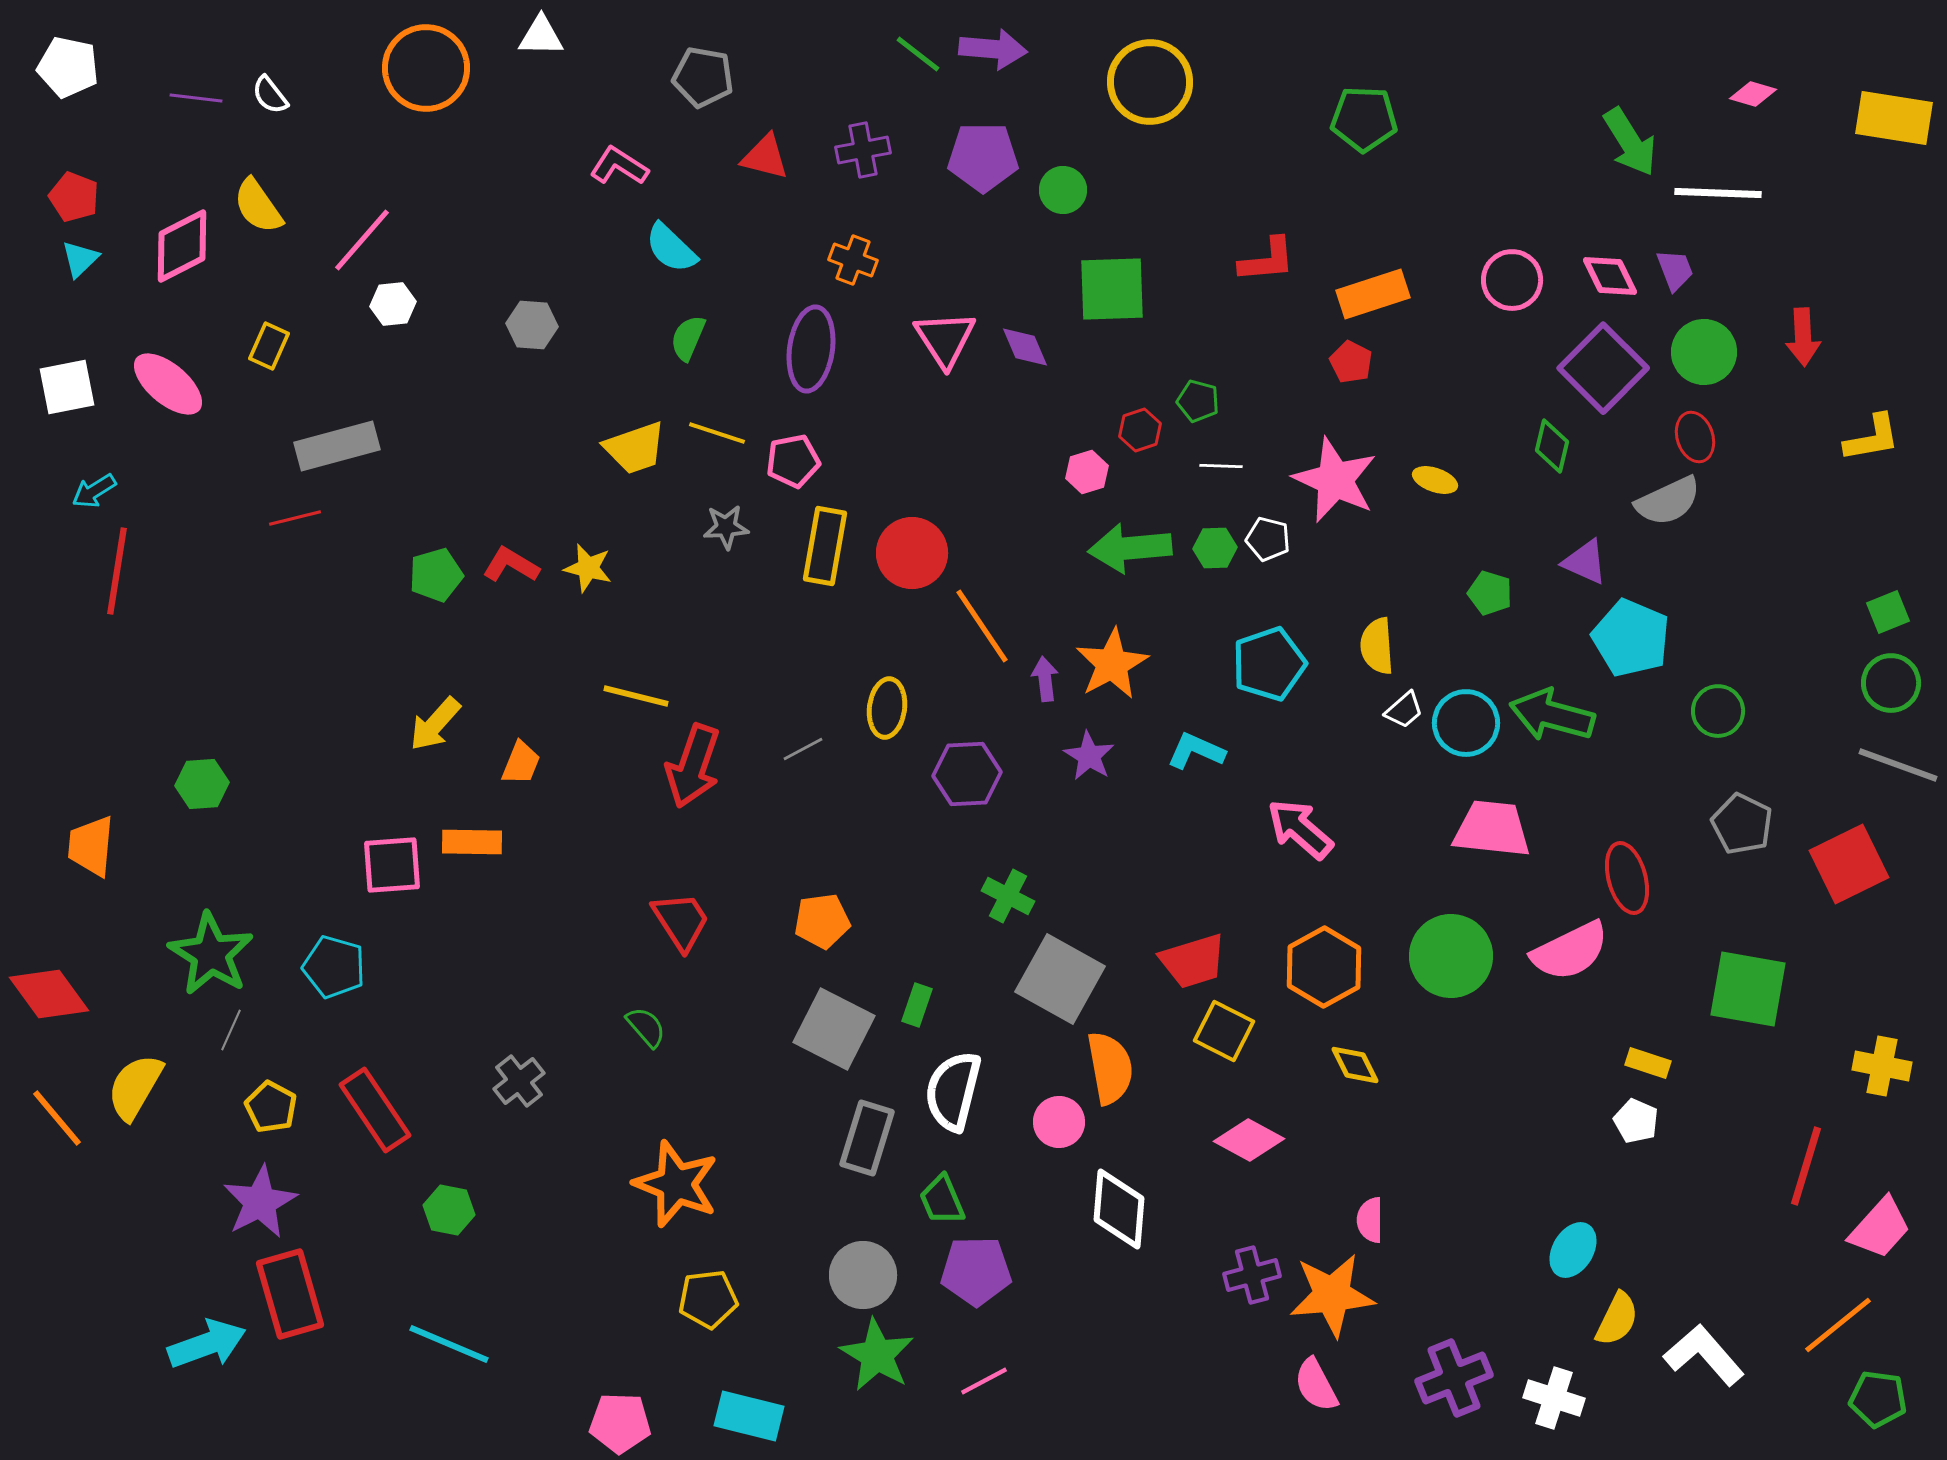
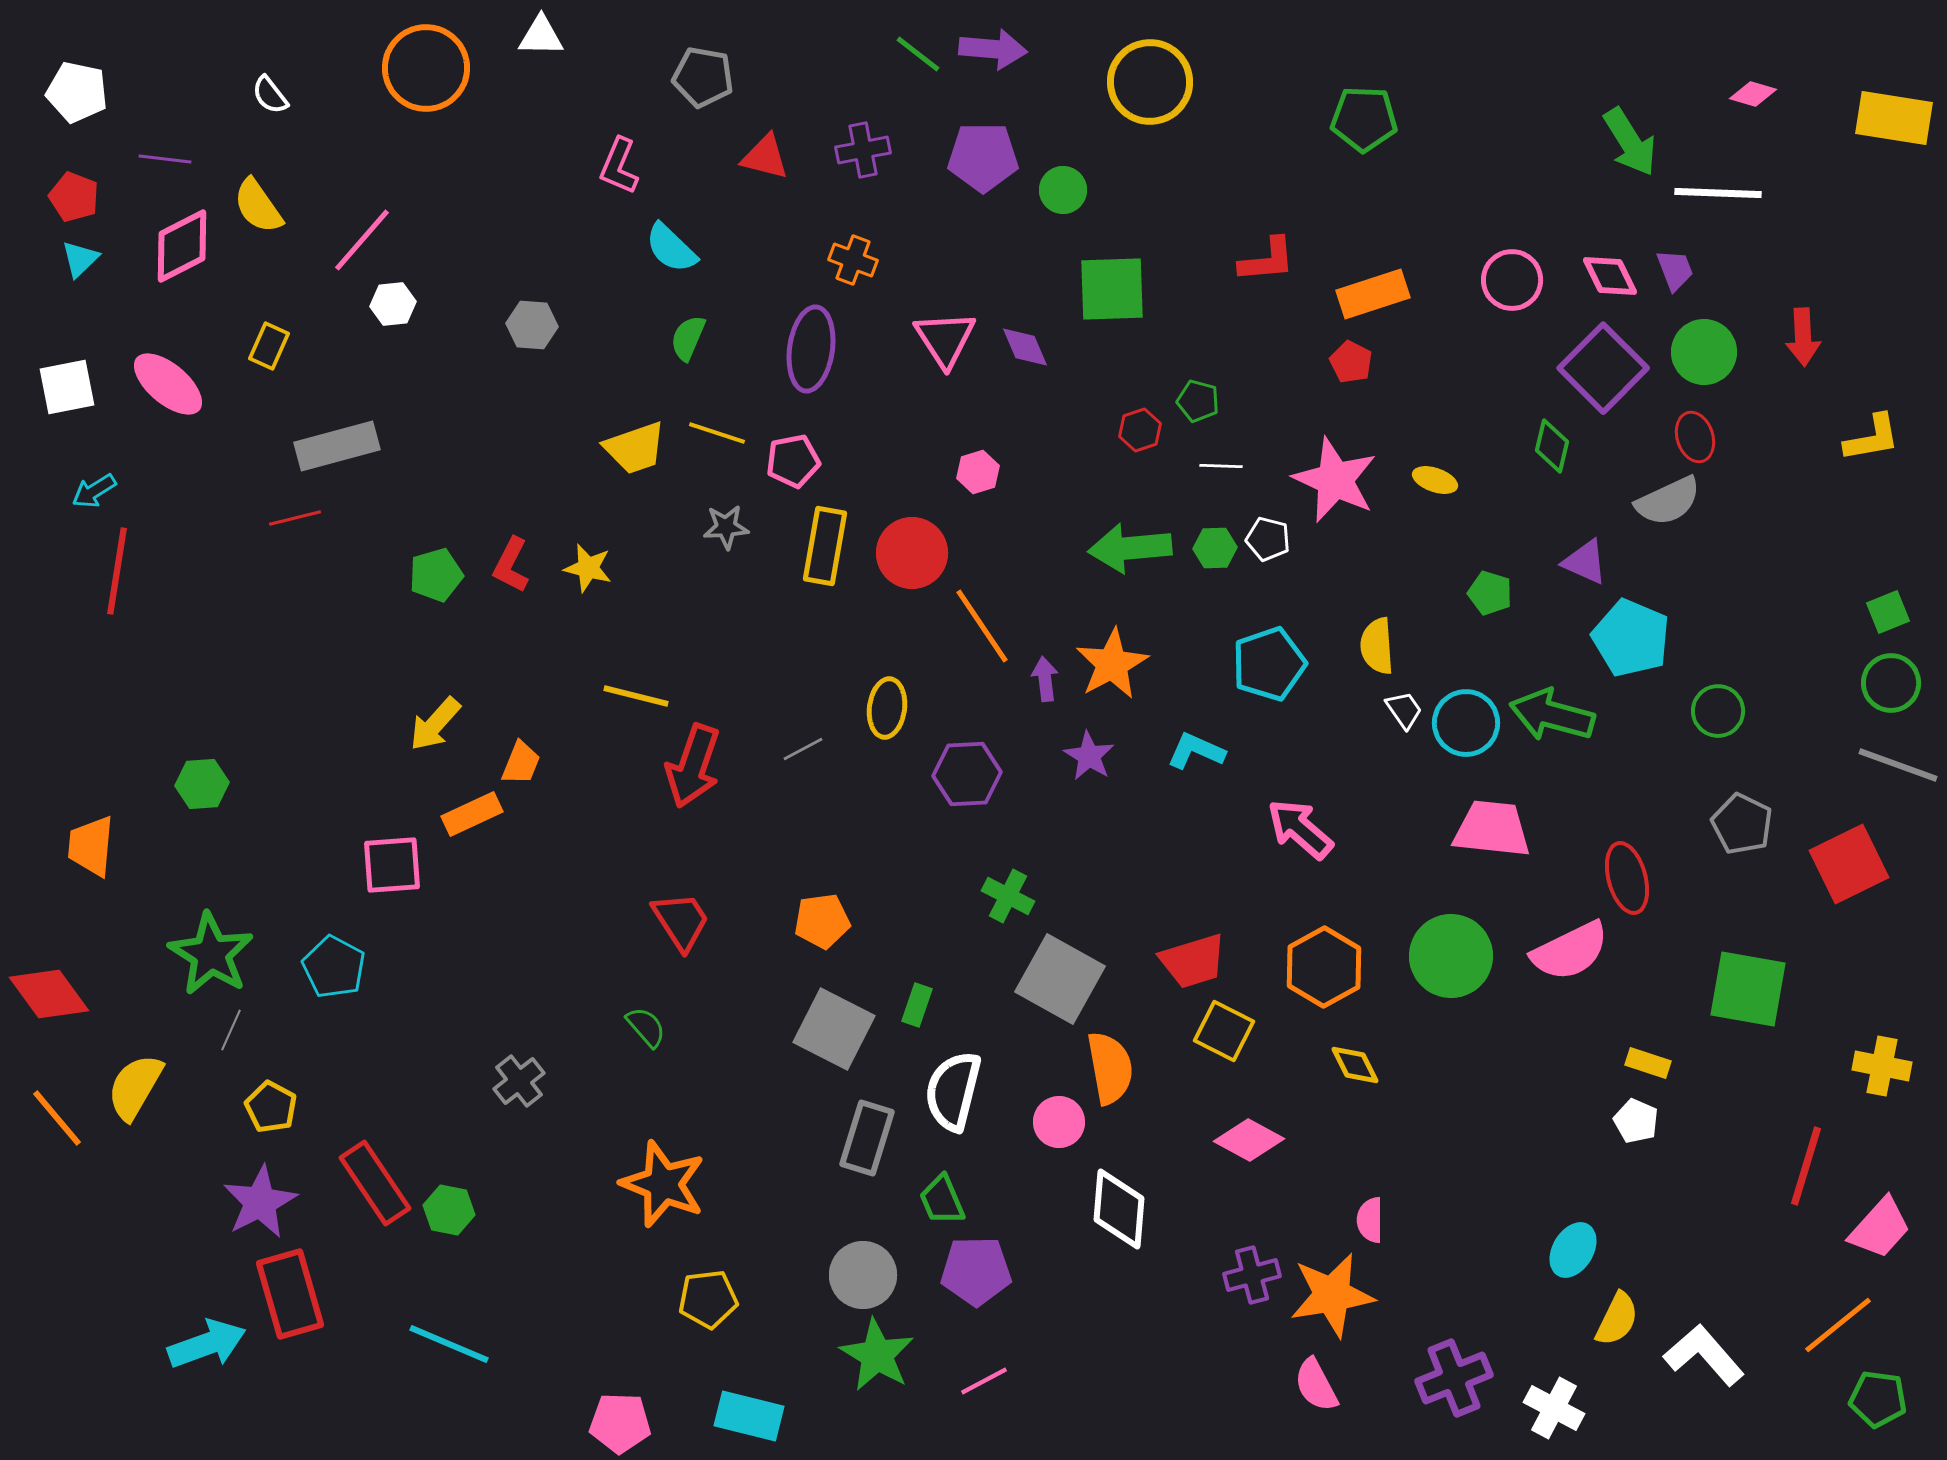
white pentagon at (68, 67): moved 9 px right, 25 px down
purple line at (196, 98): moved 31 px left, 61 px down
pink L-shape at (619, 166): rotated 100 degrees counterclockwise
pink hexagon at (1087, 472): moved 109 px left
red L-shape at (511, 565): rotated 94 degrees counterclockwise
white trapezoid at (1404, 710): rotated 84 degrees counterclockwise
orange rectangle at (472, 842): moved 28 px up; rotated 26 degrees counterclockwise
cyan pentagon at (334, 967): rotated 12 degrees clockwise
red rectangle at (375, 1110): moved 73 px down
orange star at (676, 1184): moved 13 px left
orange star at (1332, 1295): rotated 4 degrees counterclockwise
white cross at (1554, 1398): moved 10 px down; rotated 10 degrees clockwise
